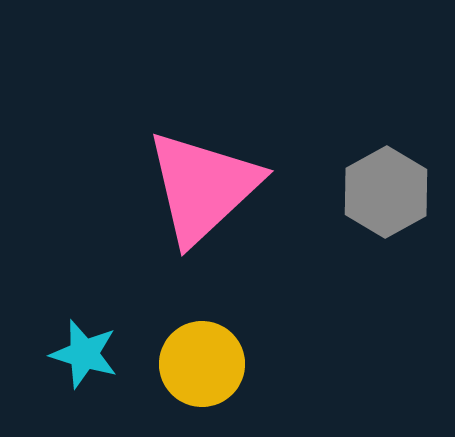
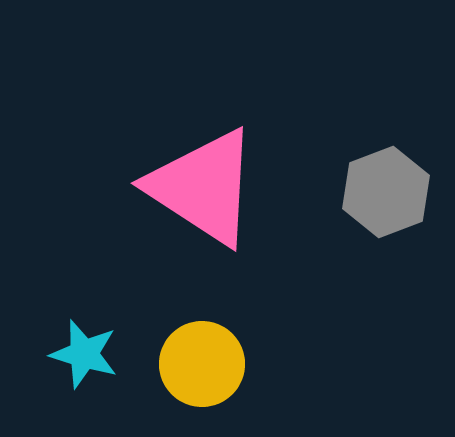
pink triangle: rotated 44 degrees counterclockwise
gray hexagon: rotated 8 degrees clockwise
